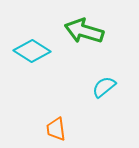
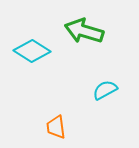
cyan semicircle: moved 1 px right, 3 px down; rotated 10 degrees clockwise
orange trapezoid: moved 2 px up
